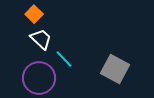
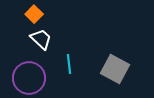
cyan line: moved 5 px right, 5 px down; rotated 36 degrees clockwise
purple circle: moved 10 px left
